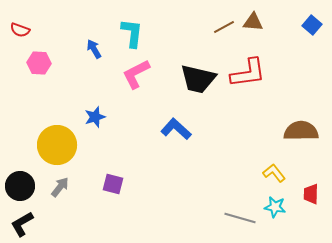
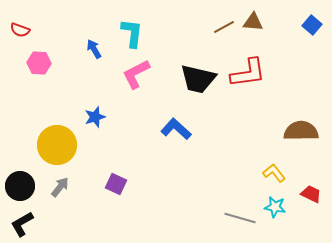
purple square: moved 3 px right; rotated 10 degrees clockwise
red trapezoid: rotated 115 degrees clockwise
